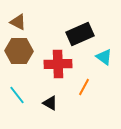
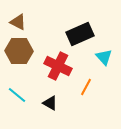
cyan triangle: rotated 12 degrees clockwise
red cross: moved 2 px down; rotated 28 degrees clockwise
orange line: moved 2 px right
cyan line: rotated 12 degrees counterclockwise
